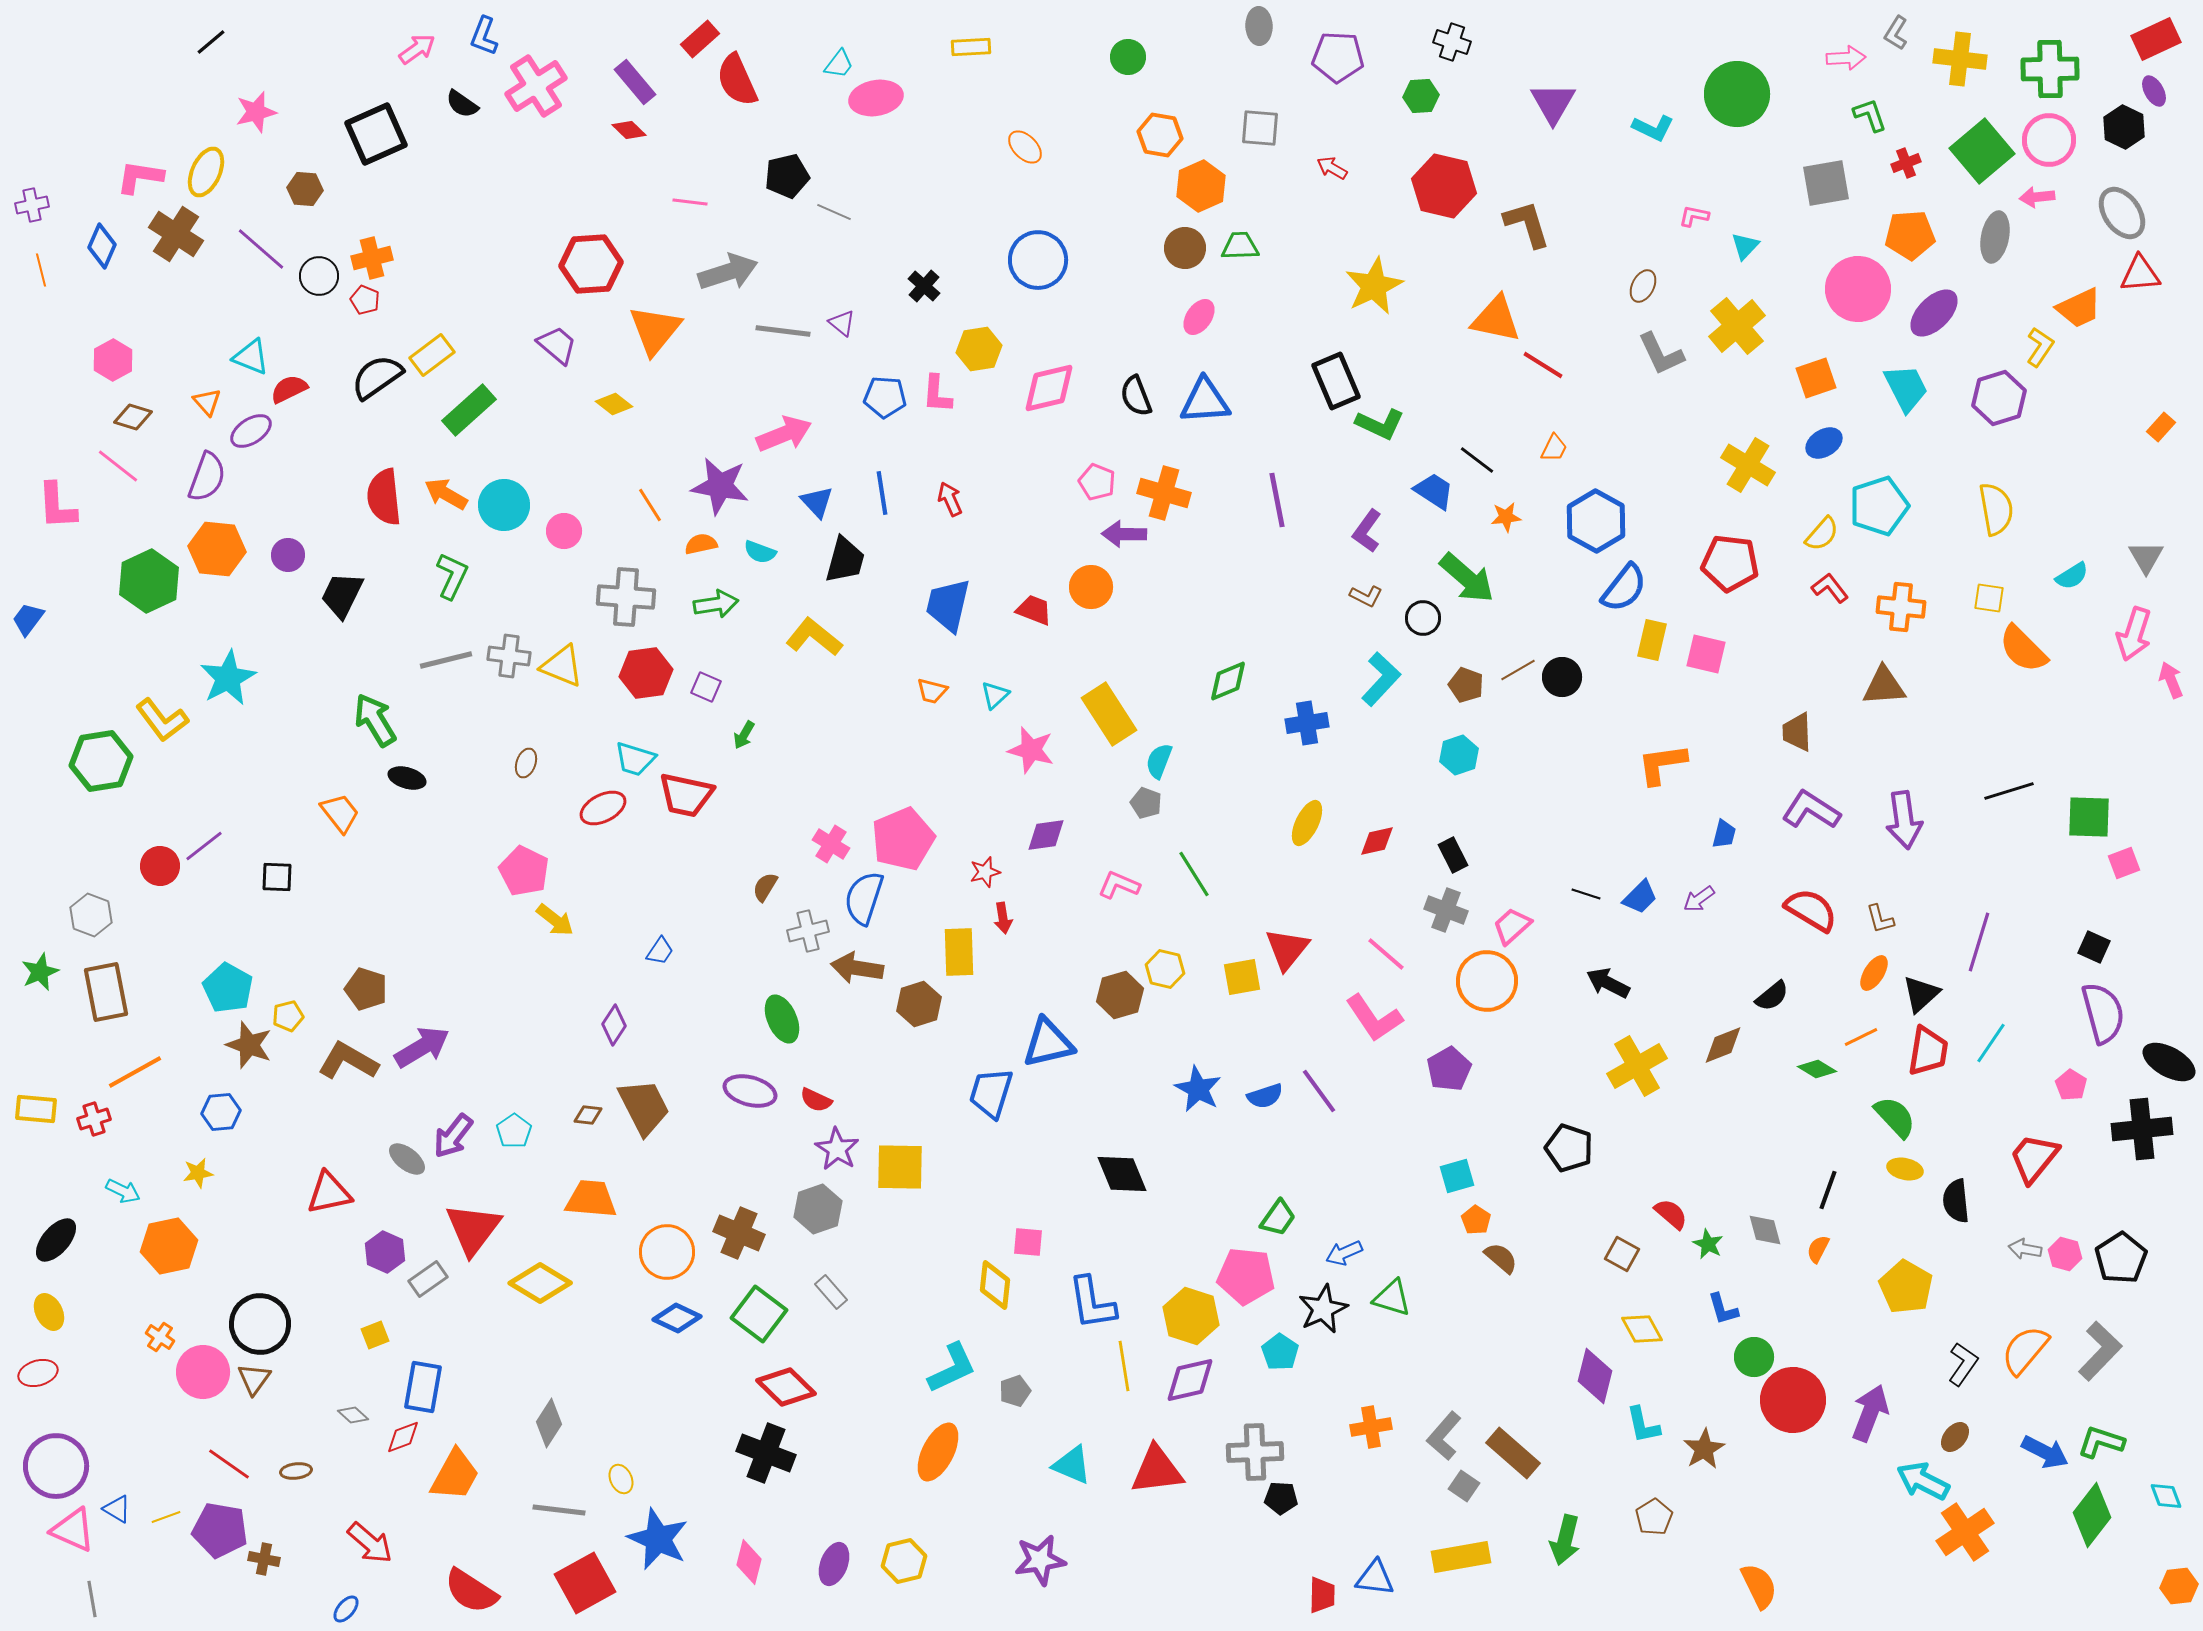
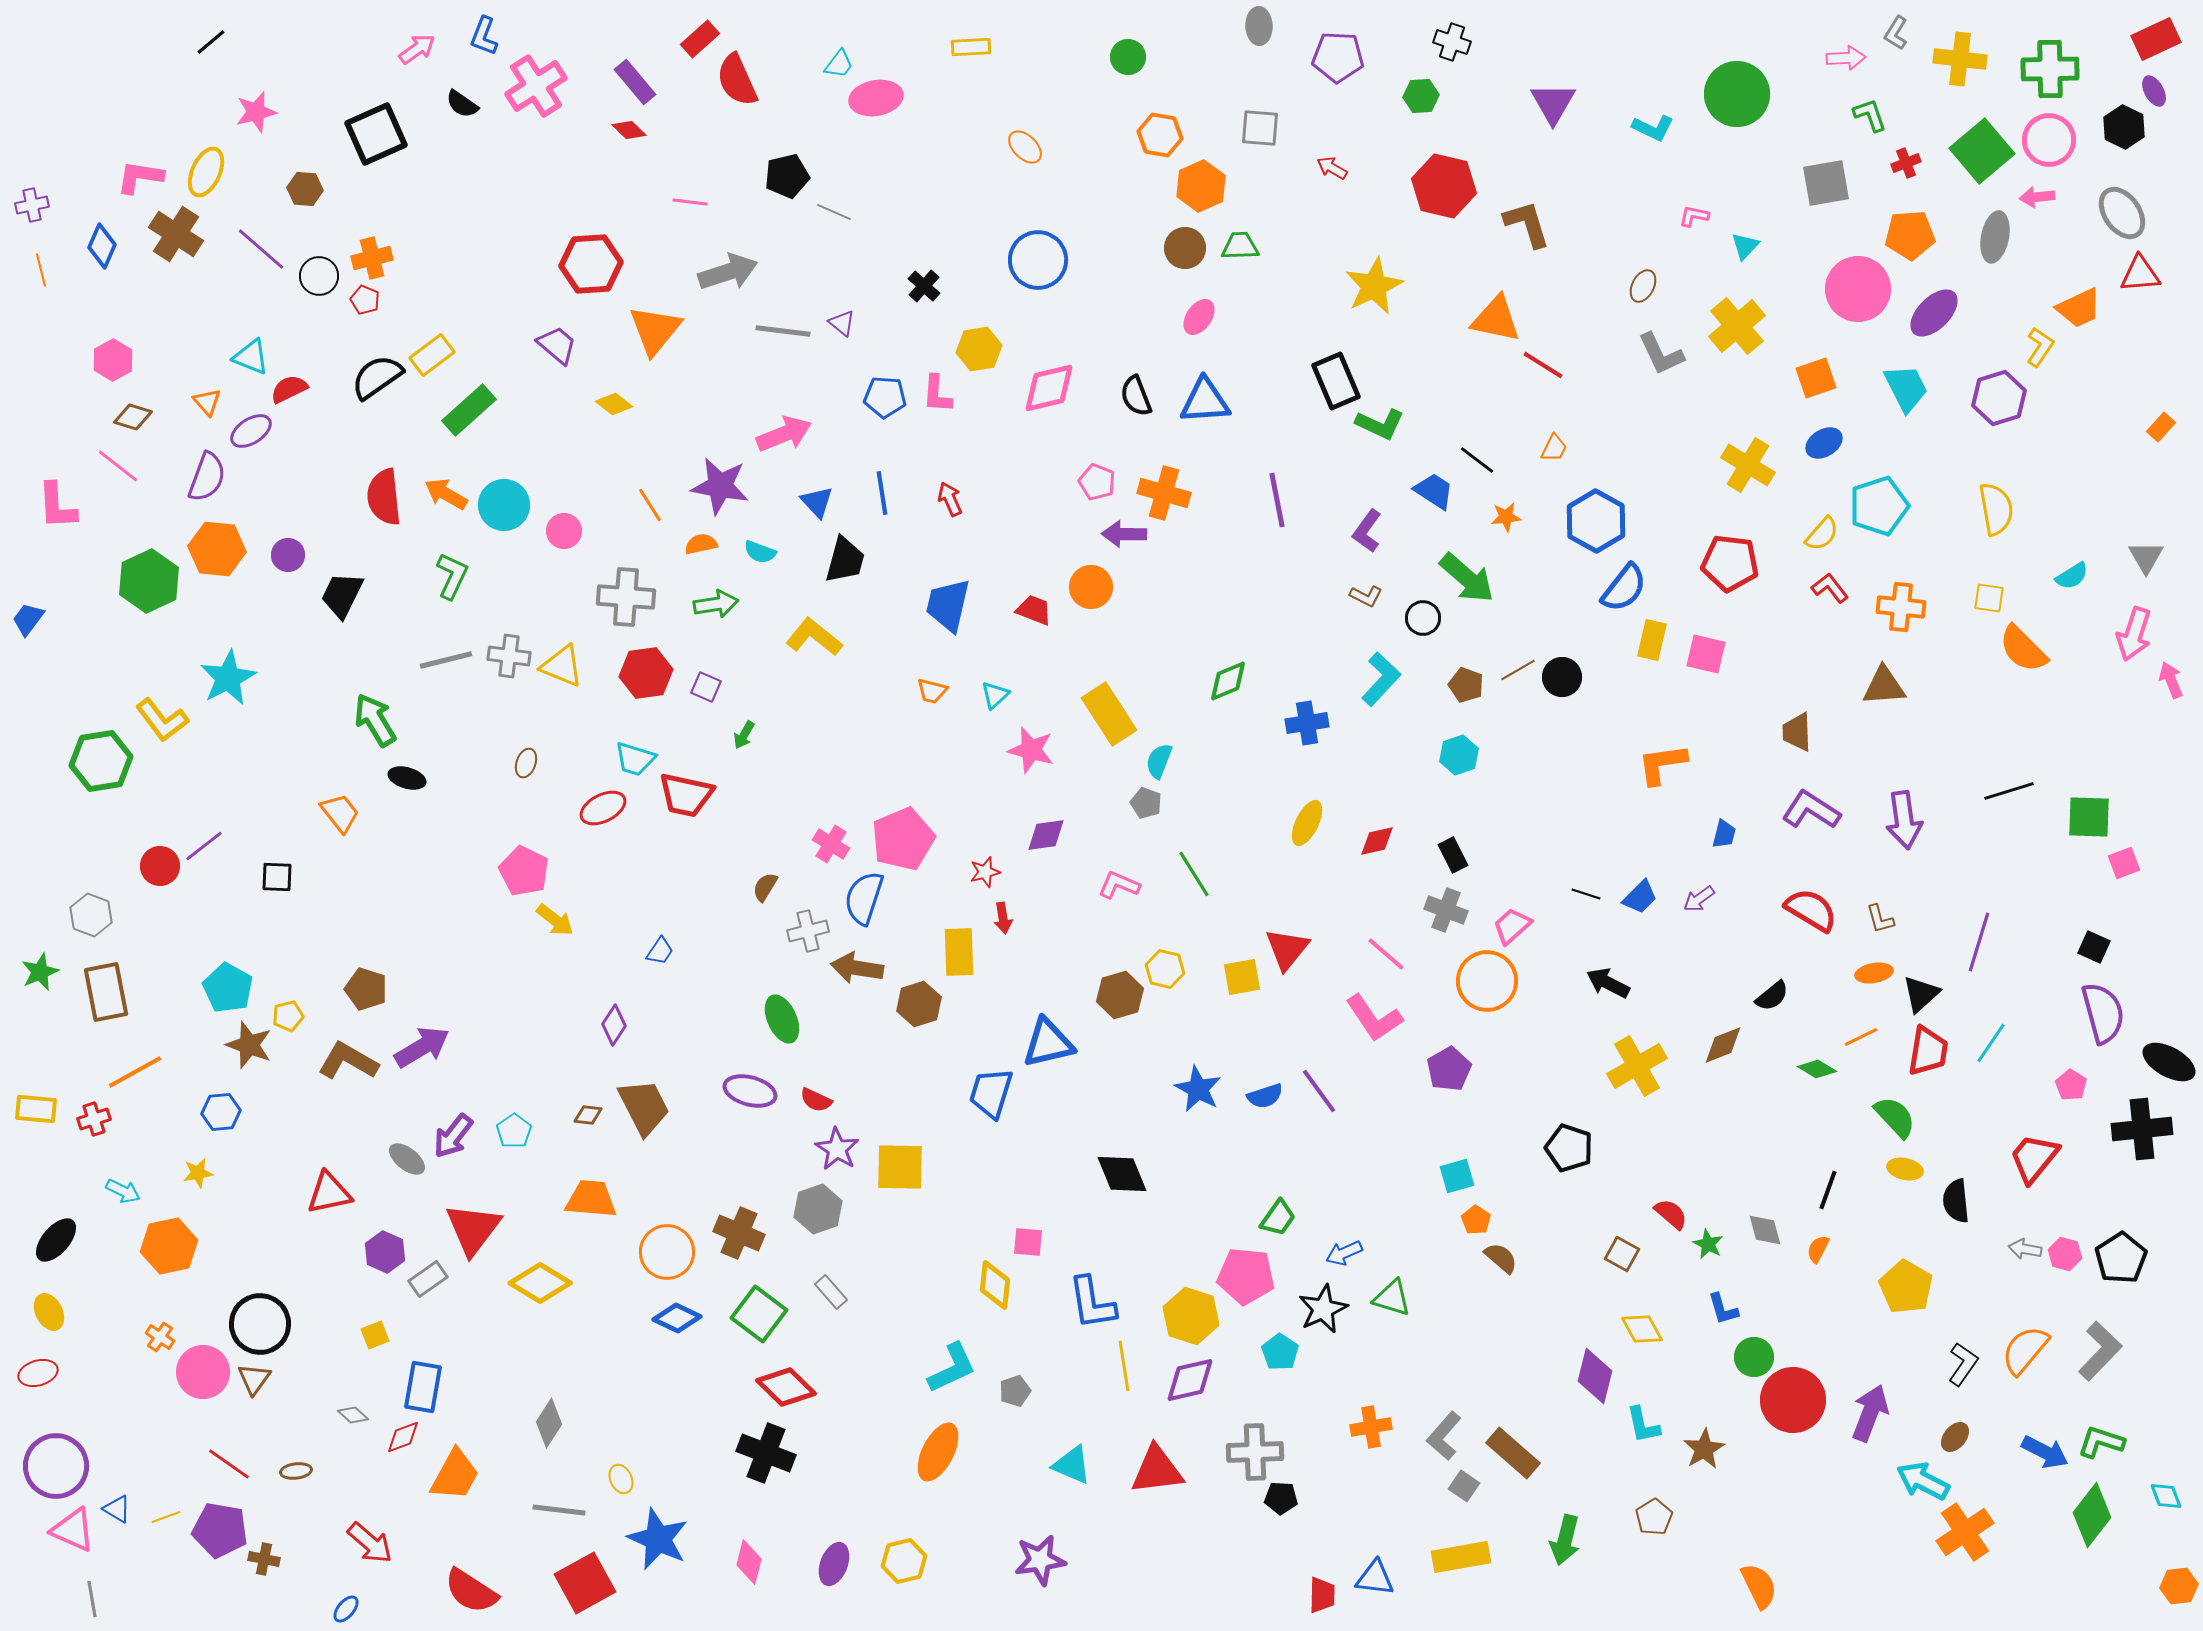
orange ellipse at (1874, 973): rotated 48 degrees clockwise
